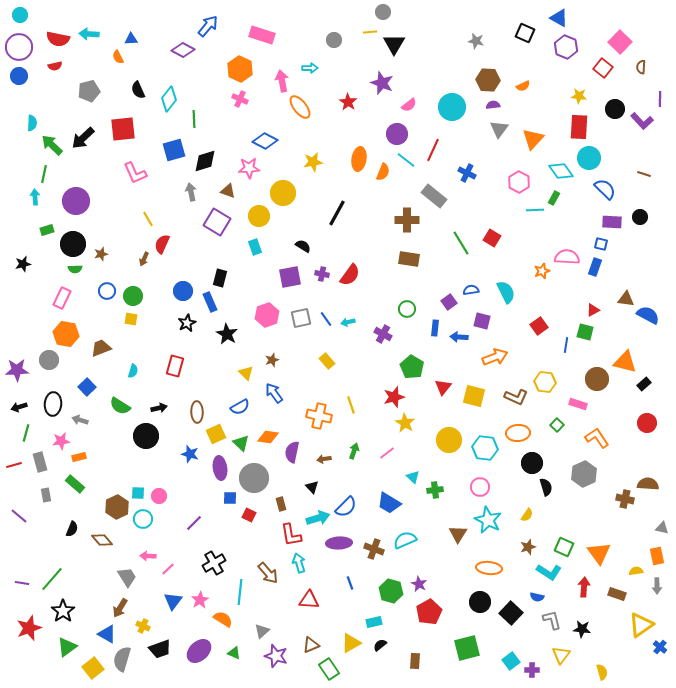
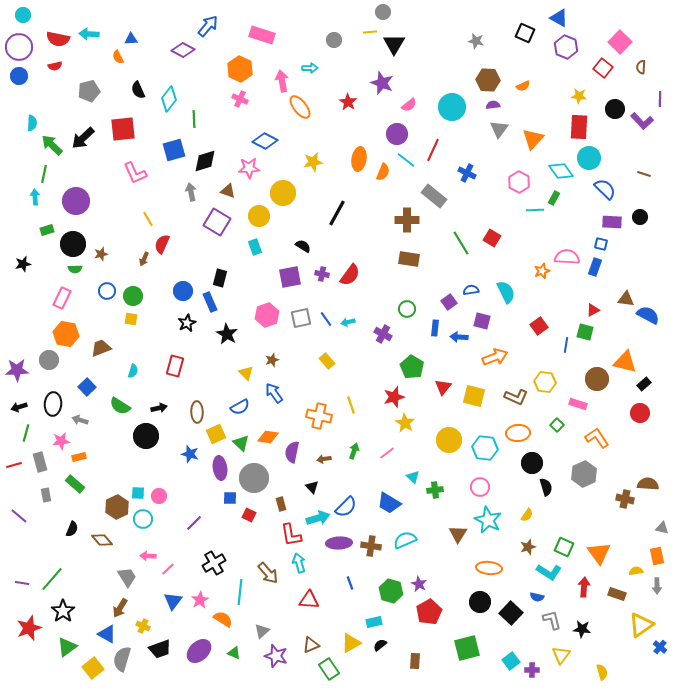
cyan circle at (20, 15): moved 3 px right
red circle at (647, 423): moved 7 px left, 10 px up
brown cross at (374, 549): moved 3 px left, 3 px up; rotated 12 degrees counterclockwise
